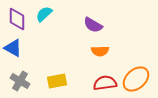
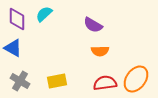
orange ellipse: rotated 12 degrees counterclockwise
